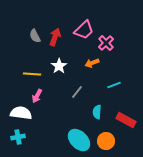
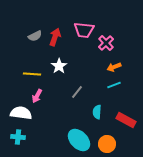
pink trapezoid: rotated 50 degrees clockwise
gray semicircle: rotated 88 degrees counterclockwise
orange arrow: moved 22 px right, 4 px down
cyan cross: rotated 16 degrees clockwise
orange circle: moved 1 px right, 3 px down
